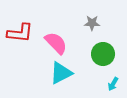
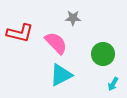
gray star: moved 19 px left, 5 px up
red L-shape: rotated 8 degrees clockwise
cyan triangle: moved 2 px down
